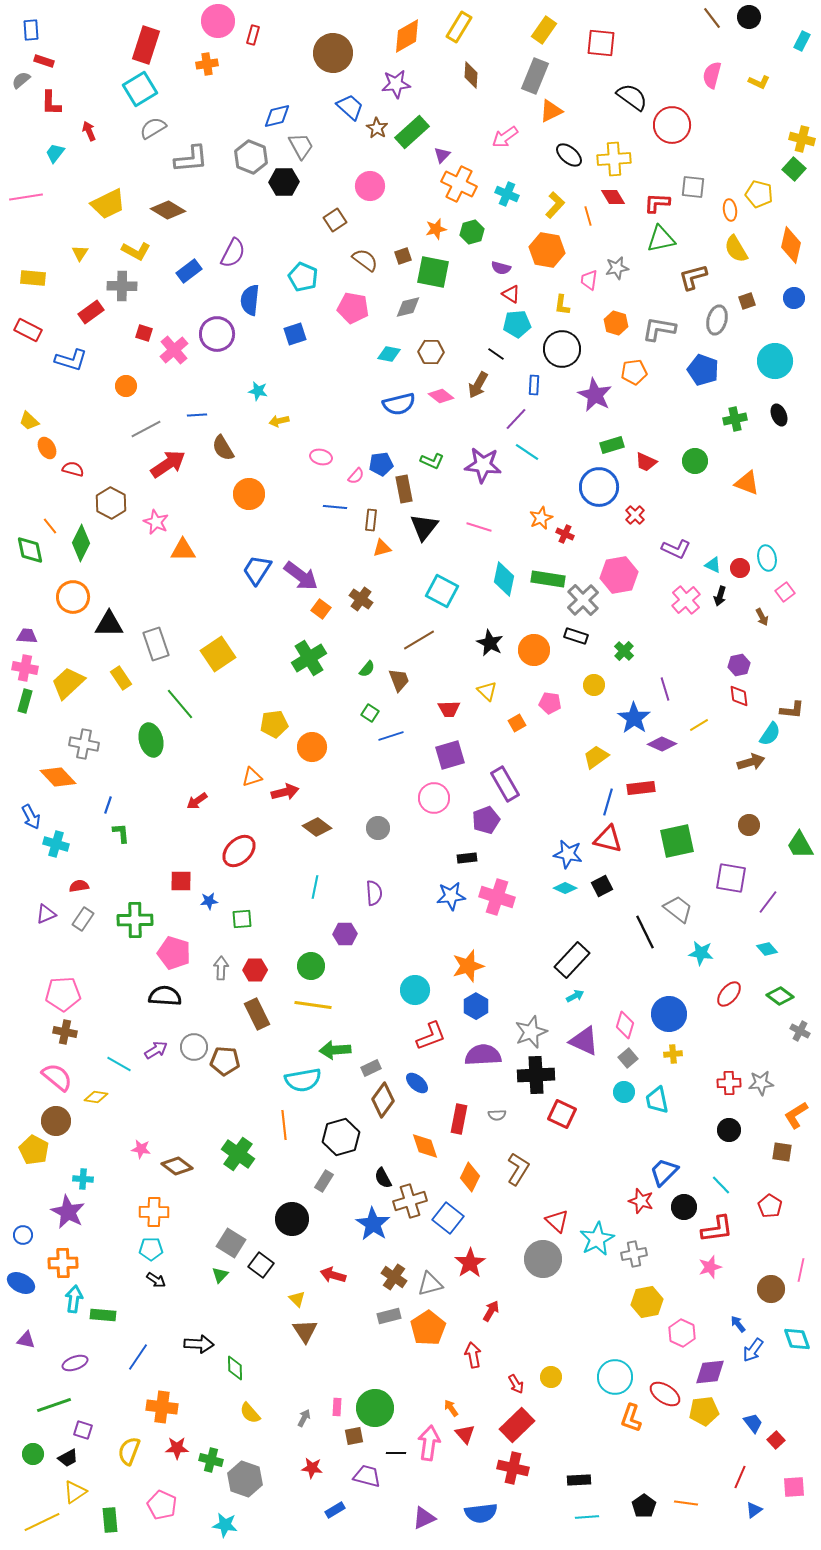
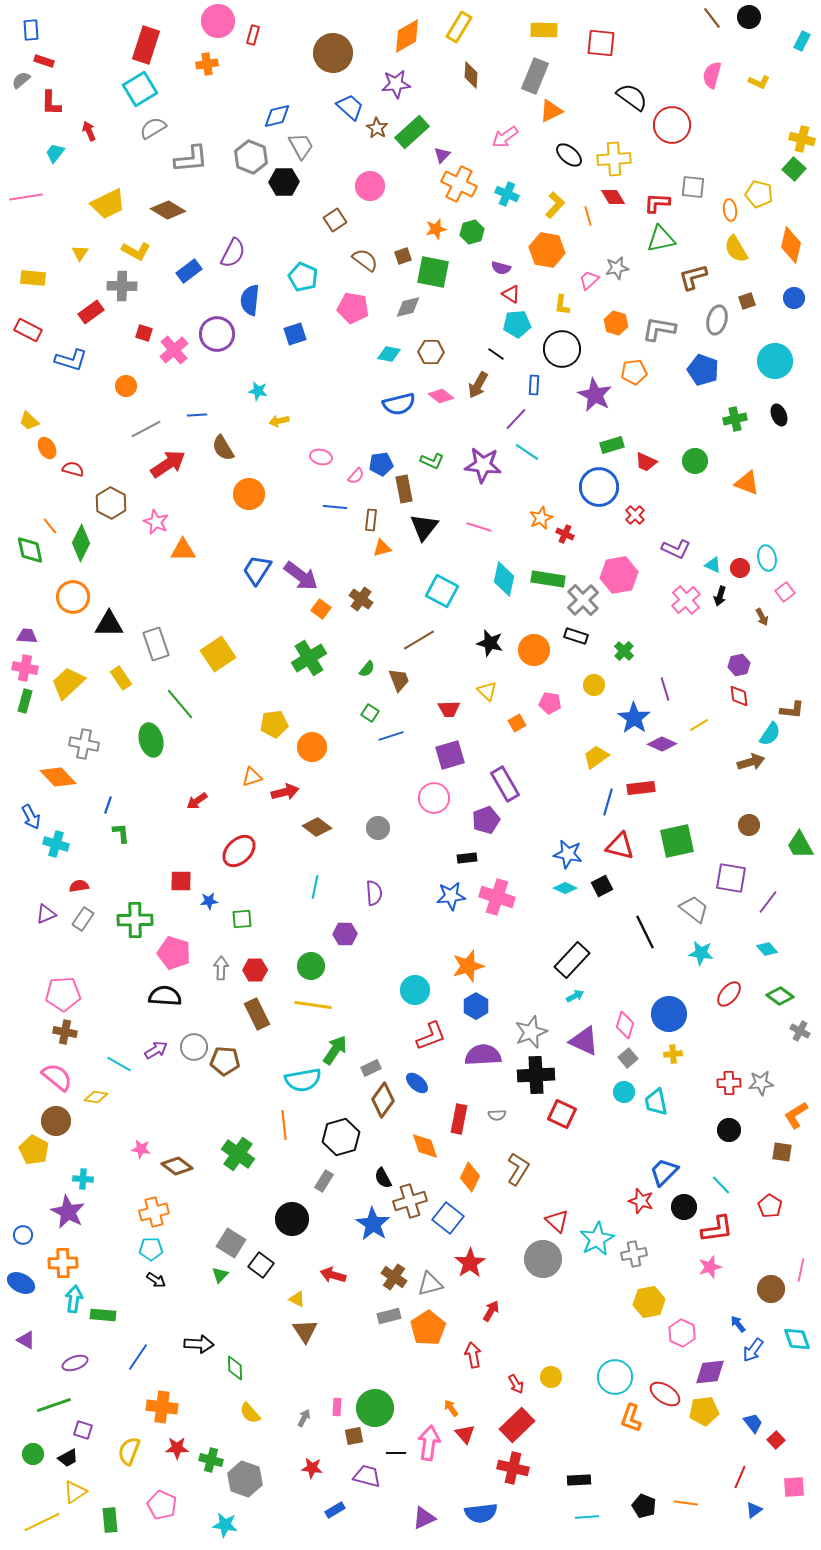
yellow rectangle at (544, 30): rotated 56 degrees clockwise
pink trapezoid at (589, 280): rotated 40 degrees clockwise
black star at (490, 643): rotated 12 degrees counterclockwise
red triangle at (608, 839): moved 12 px right, 7 px down
gray trapezoid at (678, 909): moved 16 px right
green arrow at (335, 1050): rotated 128 degrees clockwise
cyan trapezoid at (657, 1100): moved 1 px left, 2 px down
orange cross at (154, 1212): rotated 16 degrees counterclockwise
yellow triangle at (297, 1299): rotated 18 degrees counterclockwise
yellow hexagon at (647, 1302): moved 2 px right
purple triangle at (26, 1340): rotated 18 degrees clockwise
black pentagon at (644, 1506): rotated 15 degrees counterclockwise
